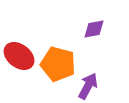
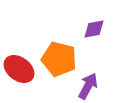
red ellipse: moved 13 px down
orange pentagon: moved 1 px right, 5 px up
